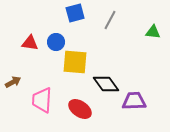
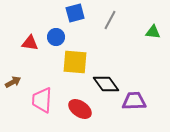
blue circle: moved 5 px up
